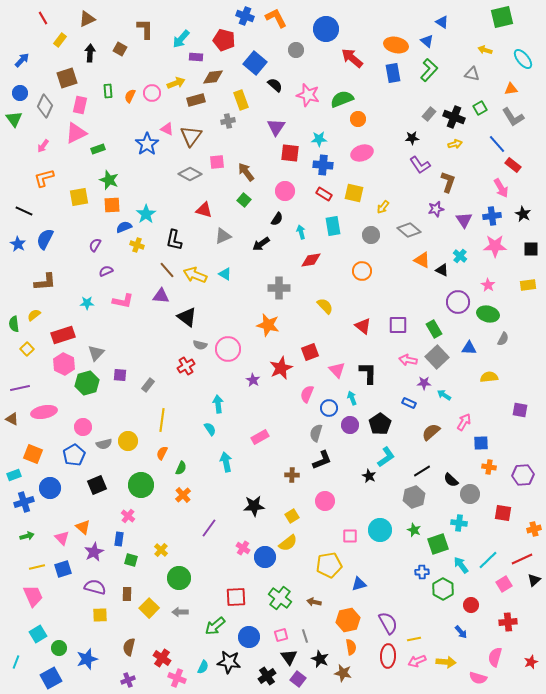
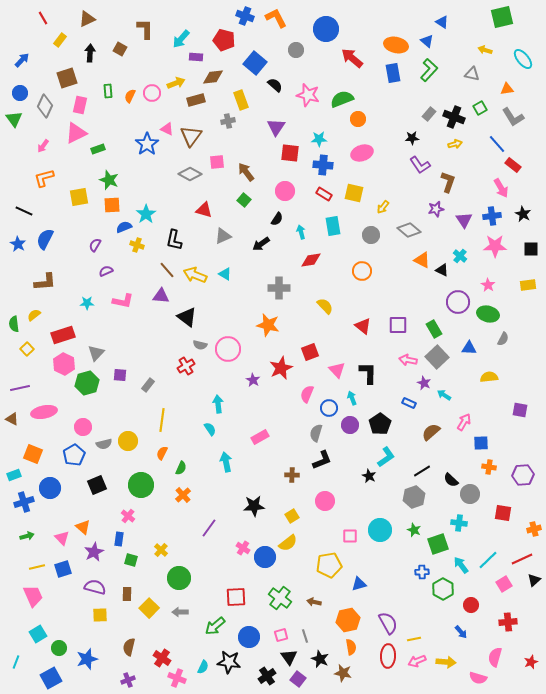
orange triangle at (511, 89): moved 4 px left
purple star at (424, 383): rotated 24 degrees clockwise
